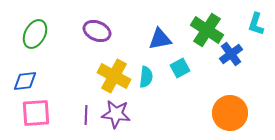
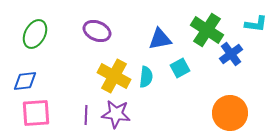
cyan L-shape: rotated 100 degrees counterclockwise
